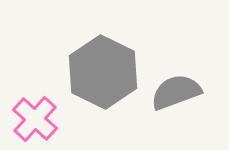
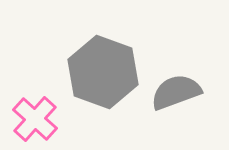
gray hexagon: rotated 6 degrees counterclockwise
